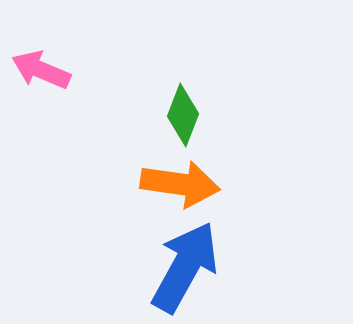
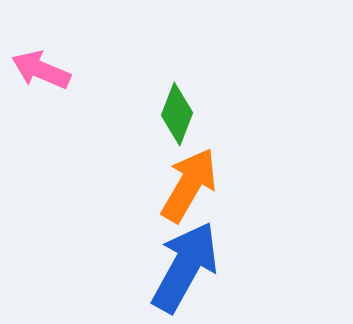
green diamond: moved 6 px left, 1 px up
orange arrow: moved 9 px right, 1 px down; rotated 68 degrees counterclockwise
